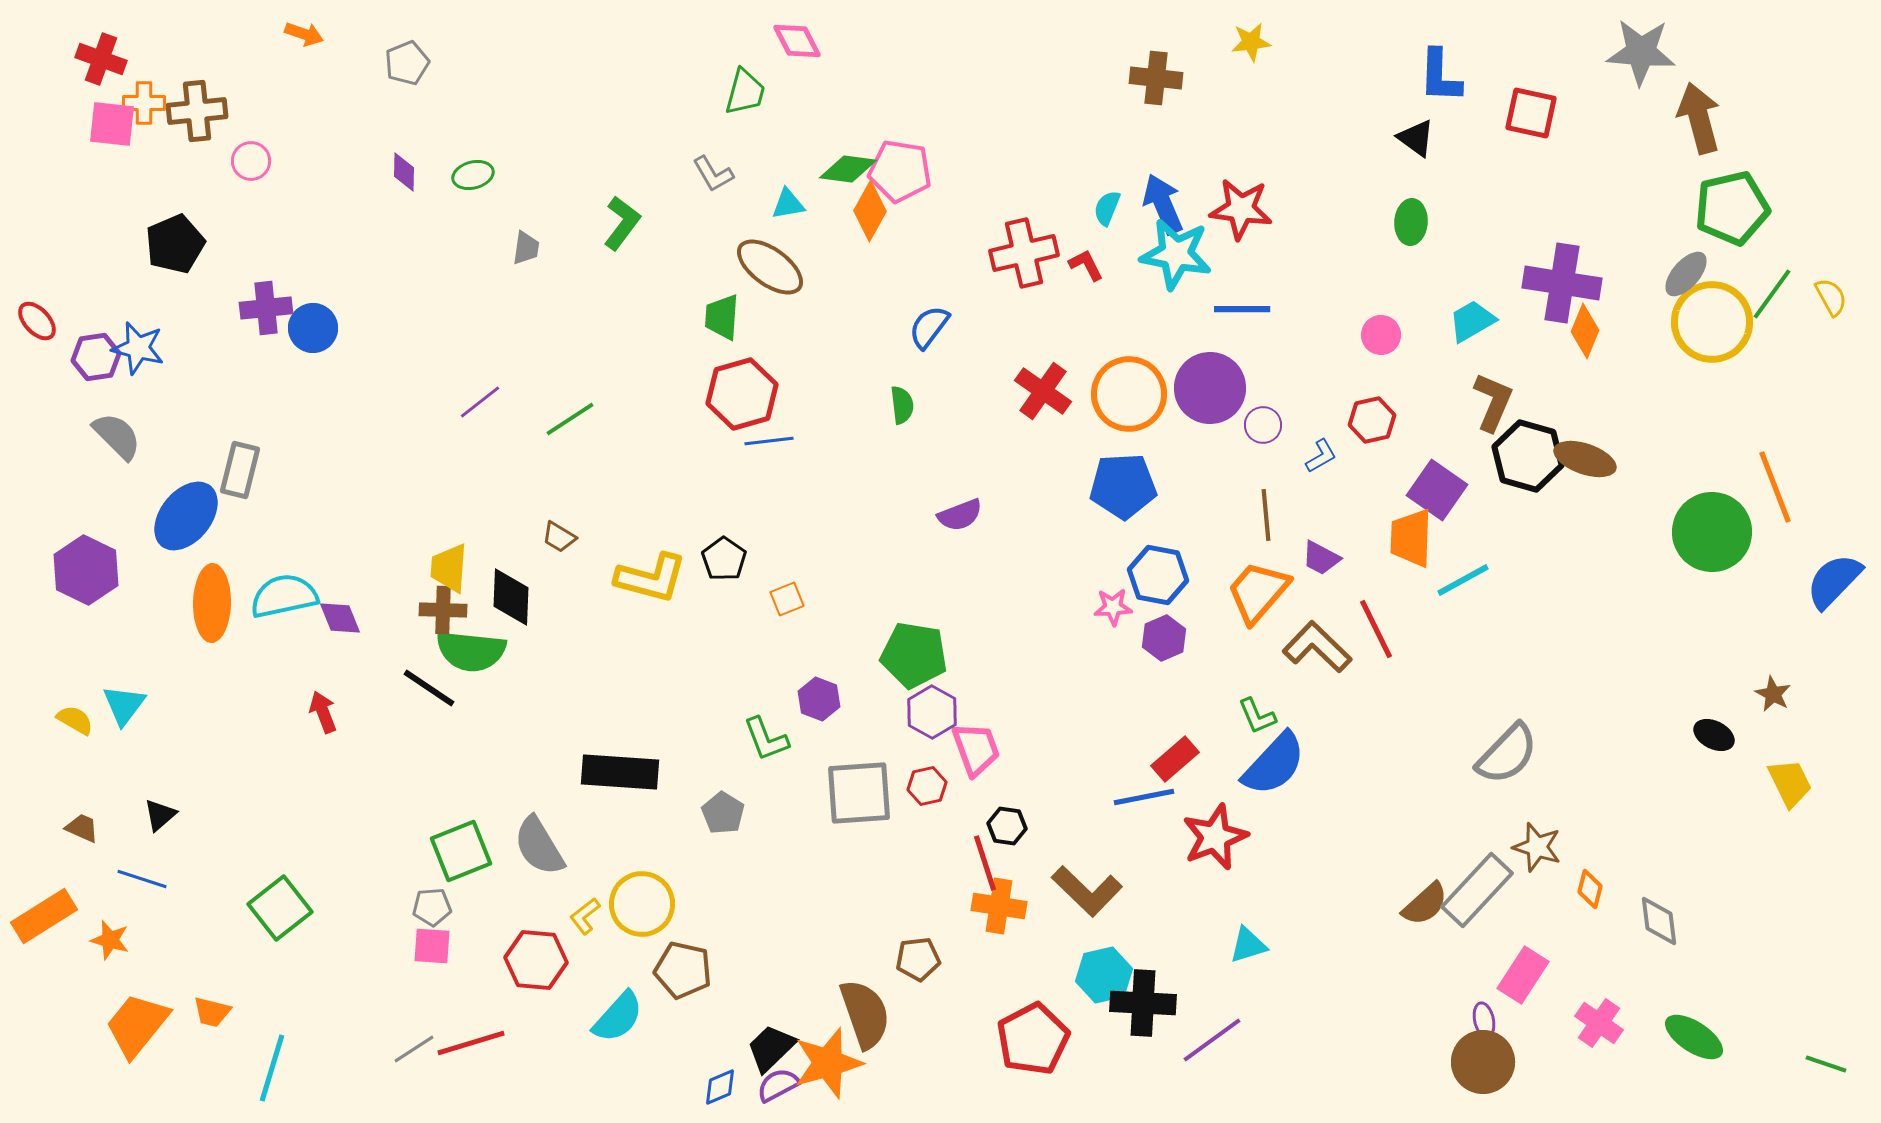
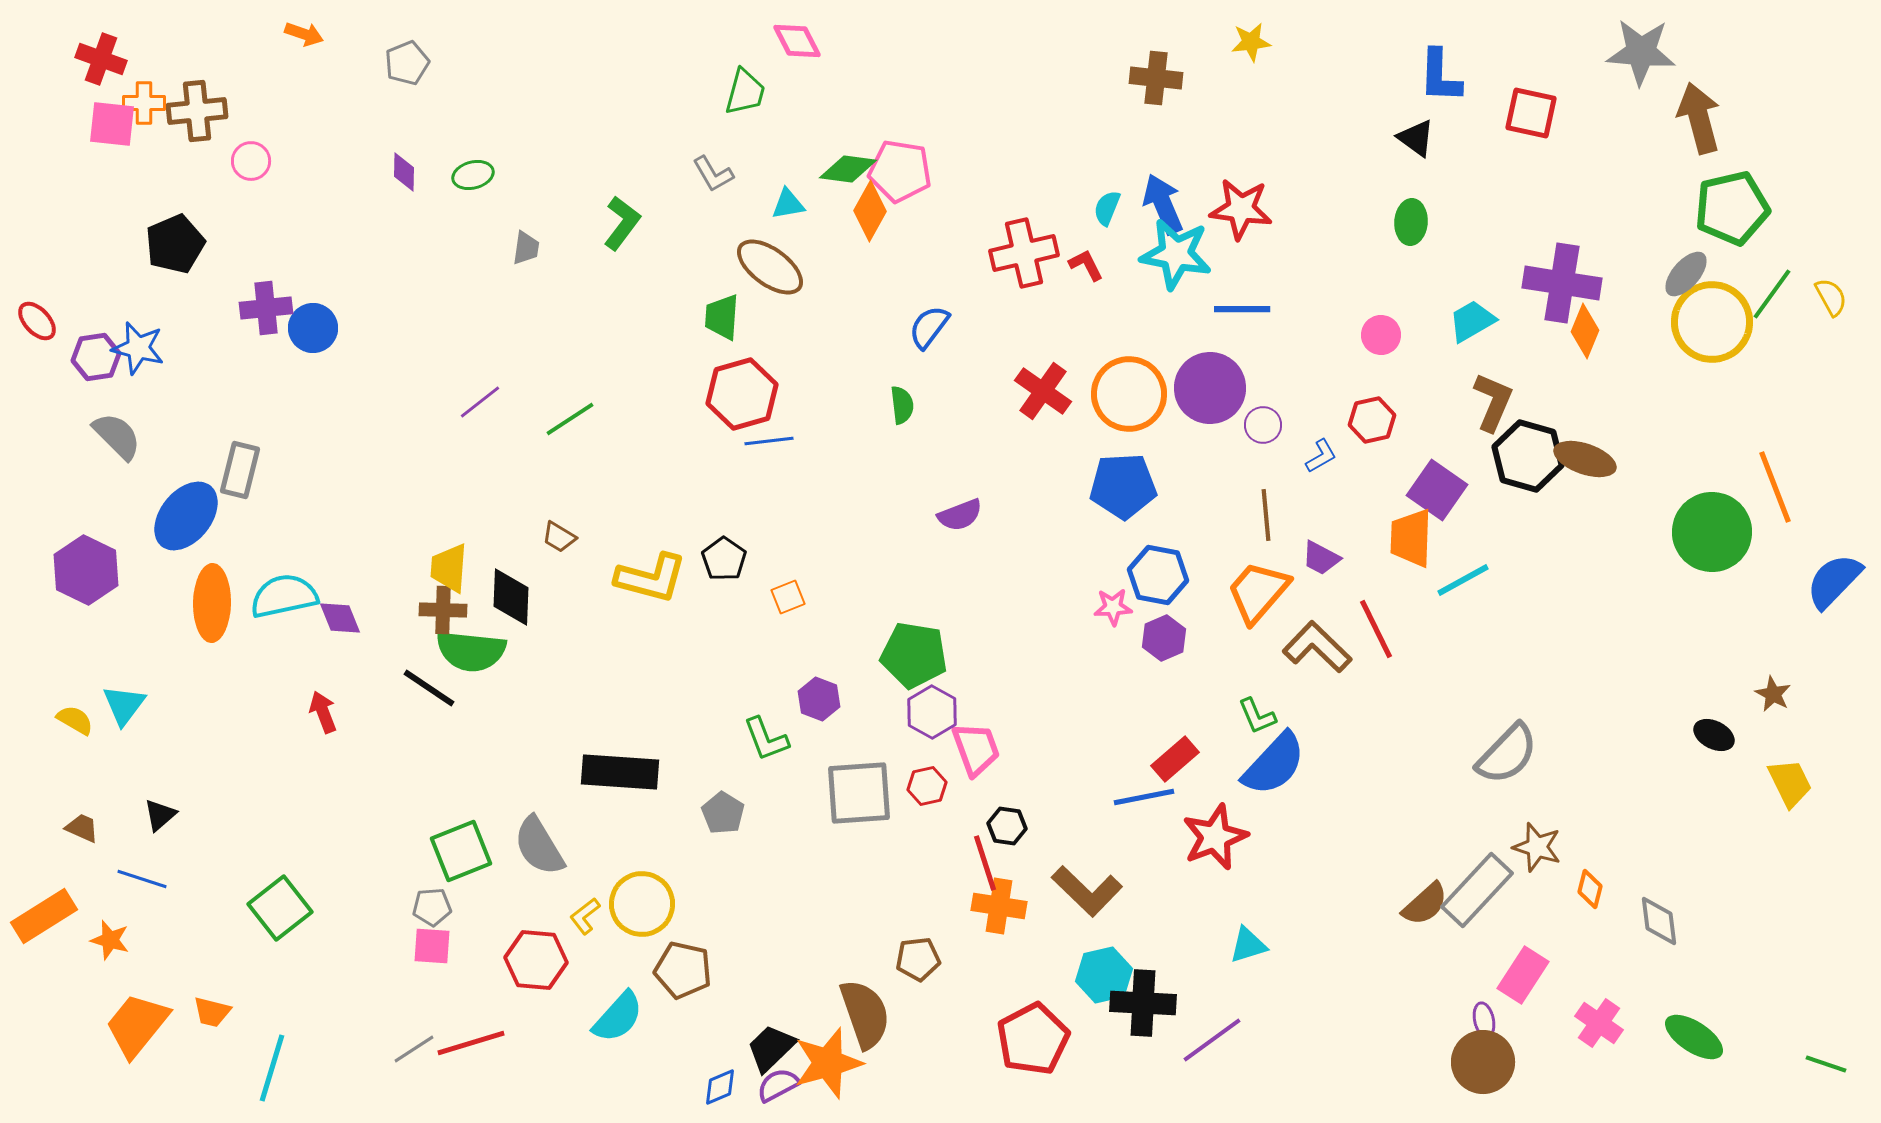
orange square at (787, 599): moved 1 px right, 2 px up
